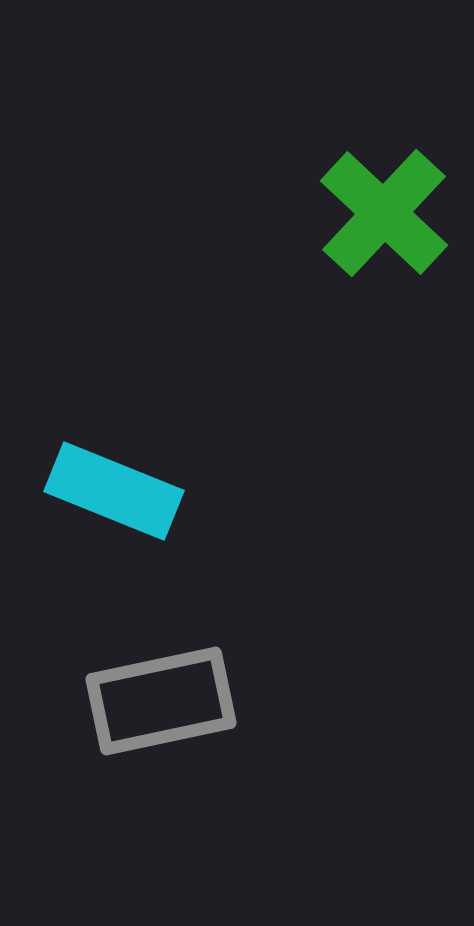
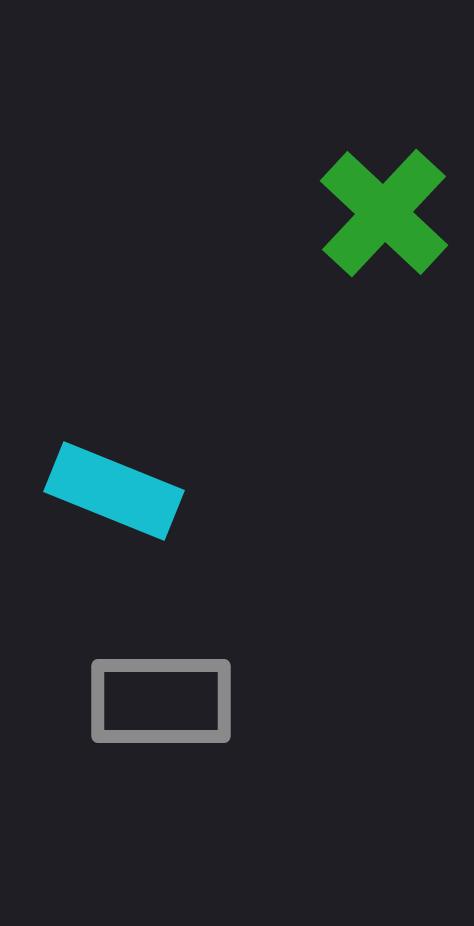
gray rectangle: rotated 12 degrees clockwise
